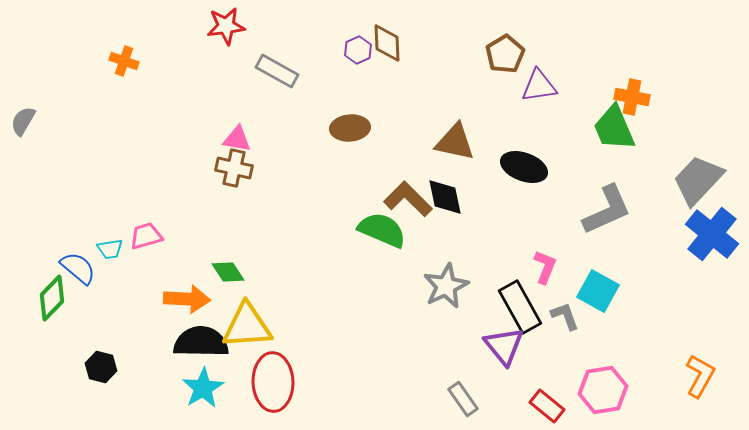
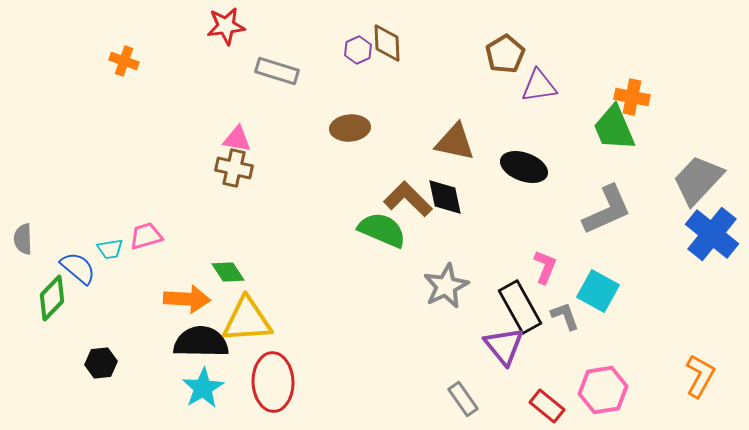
gray rectangle at (277, 71): rotated 12 degrees counterclockwise
gray semicircle at (23, 121): moved 118 px down; rotated 32 degrees counterclockwise
yellow triangle at (247, 326): moved 6 px up
black hexagon at (101, 367): moved 4 px up; rotated 20 degrees counterclockwise
